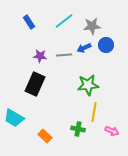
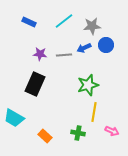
blue rectangle: rotated 32 degrees counterclockwise
purple star: moved 2 px up
green star: rotated 10 degrees counterclockwise
green cross: moved 4 px down
